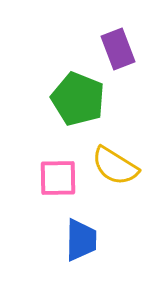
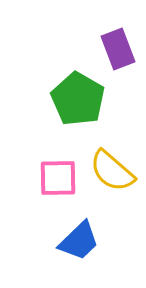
green pentagon: rotated 8 degrees clockwise
yellow semicircle: moved 3 px left, 5 px down; rotated 9 degrees clockwise
blue trapezoid: moved 2 px left, 1 px down; rotated 45 degrees clockwise
